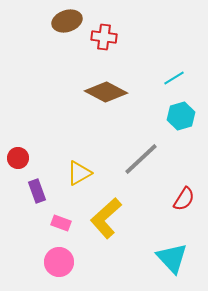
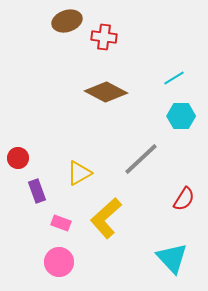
cyan hexagon: rotated 16 degrees clockwise
